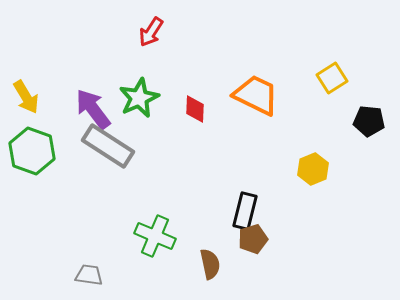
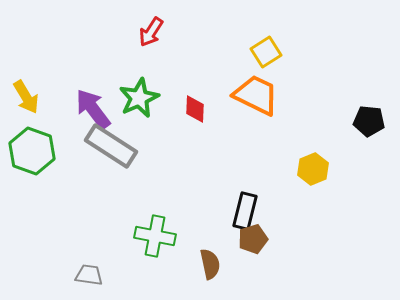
yellow square: moved 66 px left, 26 px up
gray rectangle: moved 3 px right
green cross: rotated 12 degrees counterclockwise
